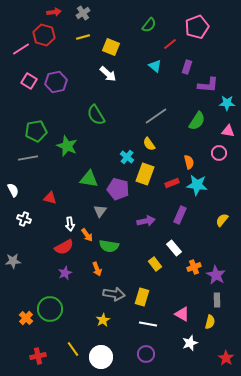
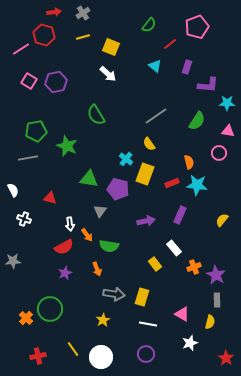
cyan cross at (127, 157): moved 1 px left, 2 px down
